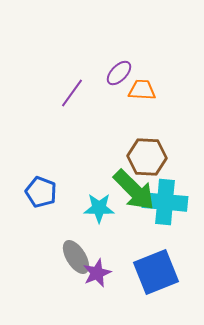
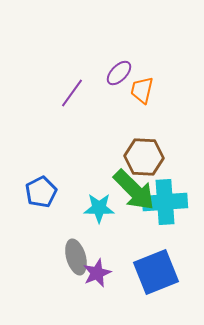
orange trapezoid: rotated 80 degrees counterclockwise
brown hexagon: moved 3 px left
blue pentagon: rotated 24 degrees clockwise
cyan cross: rotated 9 degrees counterclockwise
gray ellipse: rotated 16 degrees clockwise
